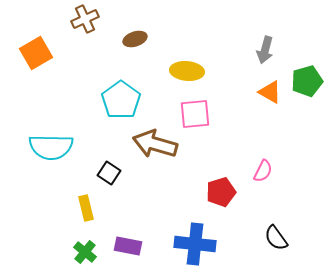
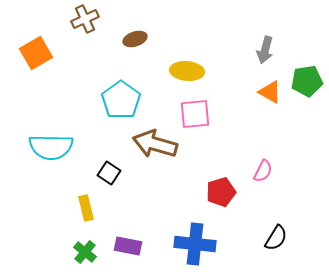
green pentagon: rotated 8 degrees clockwise
black semicircle: rotated 112 degrees counterclockwise
